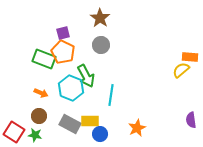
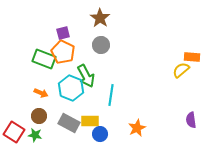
orange rectangle: moved 2 px right
gray rectangle: moved 1 px left, 1 px up
